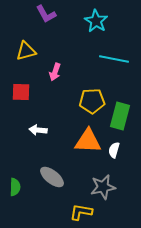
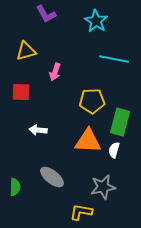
green rectangle: moved 6 px down
